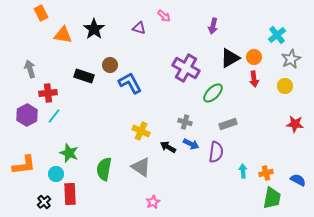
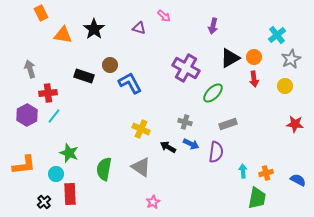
yellow cross: moved 2 px up
green trapezoid: moved 15 px left
